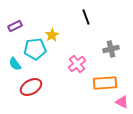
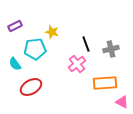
black line: moved 27 px down
yellow star: moved 3 px up; rotated 24 degrees counterclockwise
